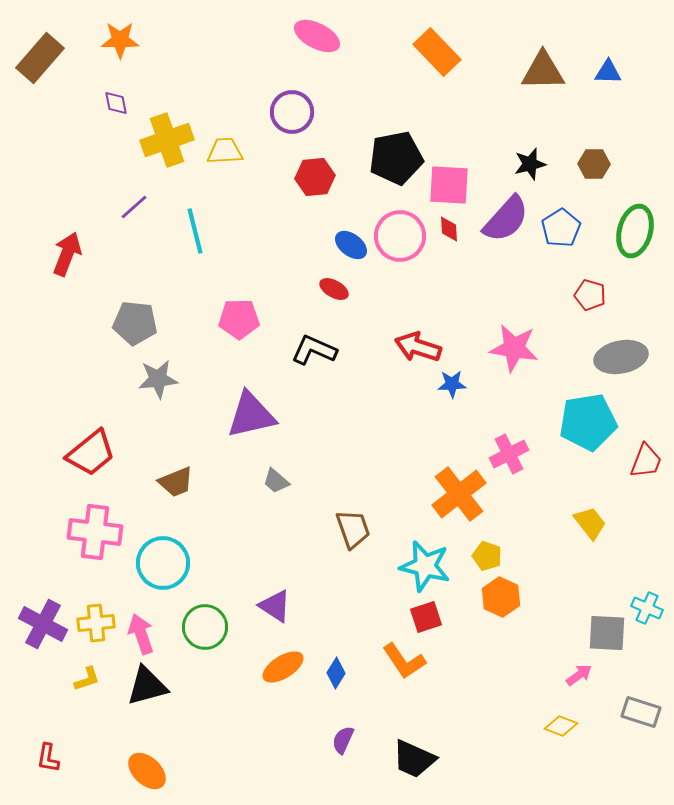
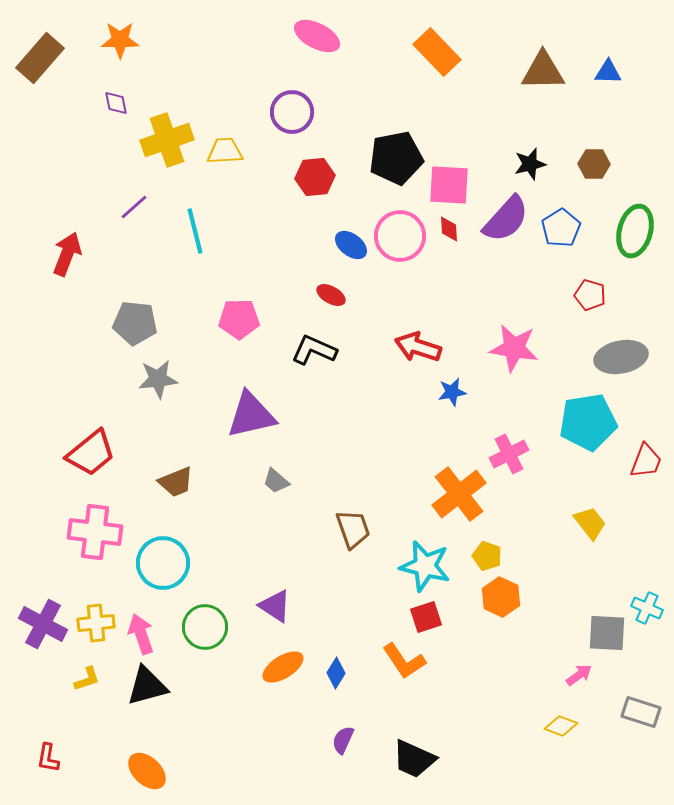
red ellipse at (334, 289): moved 3 px left, 6 px down
blue star at (452, 384): moved 8 px down; rotated 8 degrees counterclockwise
